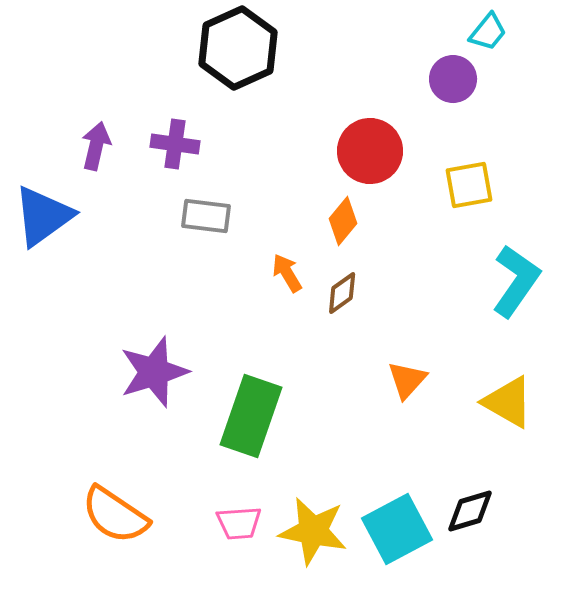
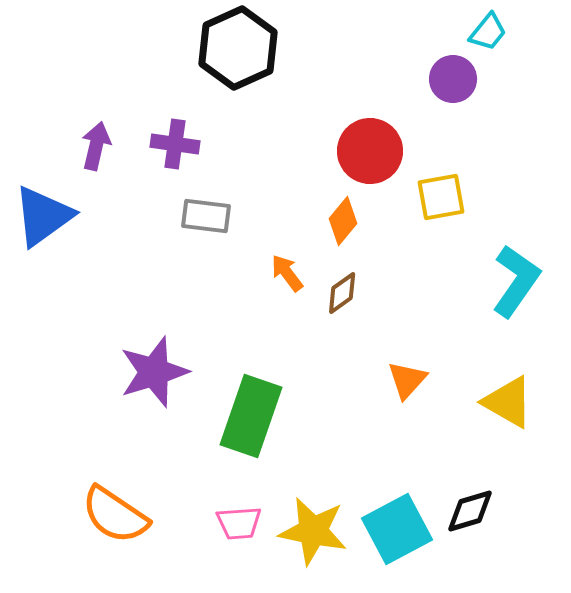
yellow square: moved 28 px left, 12 px down
orange arrow: rotated 6 degrees counterclockwise
